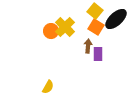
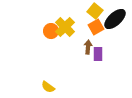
black ellipse: moved 1 px left
orange square: rotated 28 degrees clockwise
brown arrow: moved 1 px down
yellow semicircle: rotated 96 degrees clockwise
